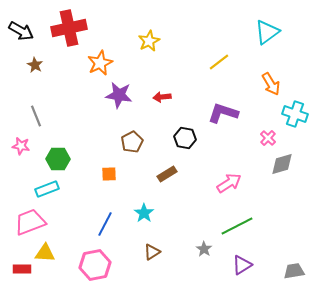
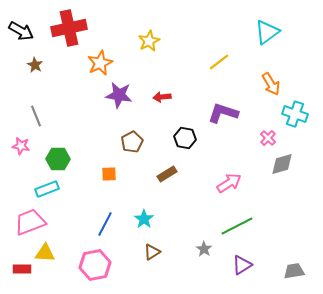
cyan star: moved 6 px down
